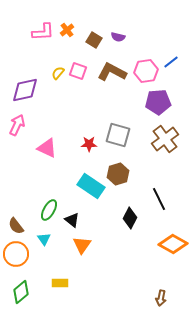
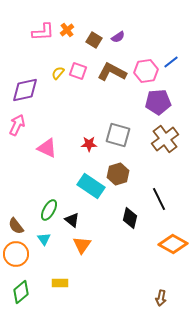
purple semicircle: rotated 48 degrees counterclockwise
black diamond: rotated 15 degrees counterclockwise
